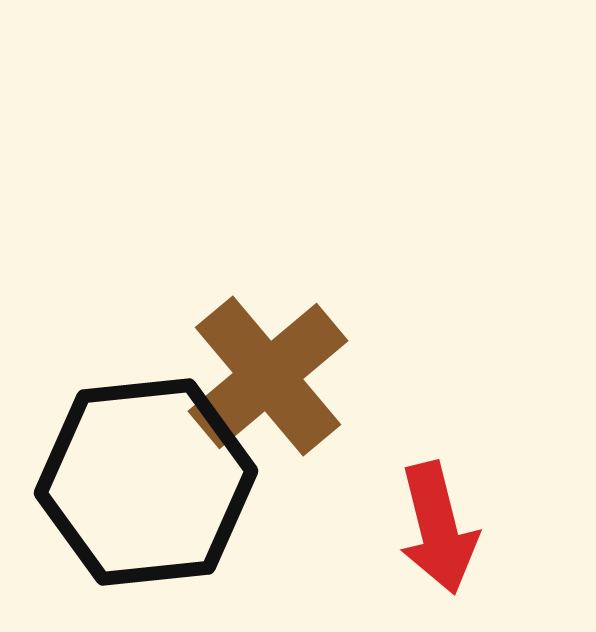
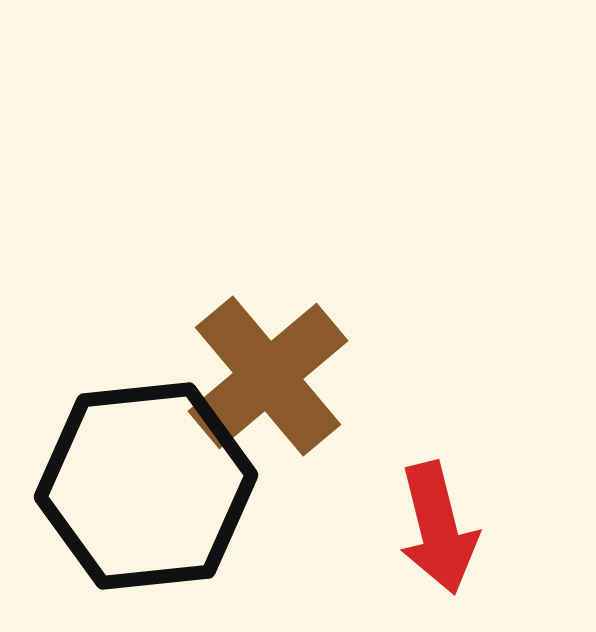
black hexagon: moved 4 px down
